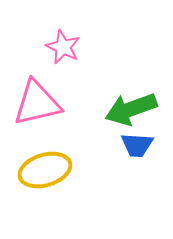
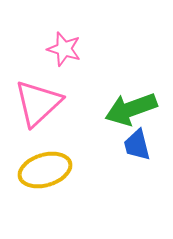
pink star: moved 1 px right, 2 px down; rotated 8 degrees counterclockwise
pink triangle: moved 1 px right; rotated 30 degrees counterclockwise
blue trapezoid: rotated 72 degrees clockwise
